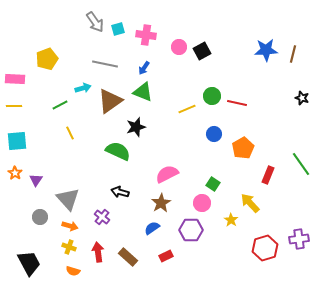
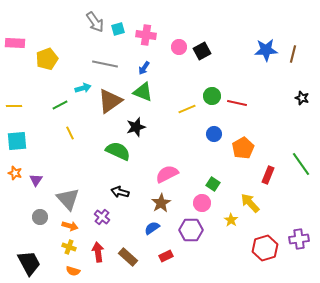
pink rectangle at (15, 79): moved 36 px up
orange star at (15, 173): rotated 16 degrees counterclockwise
